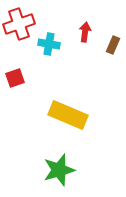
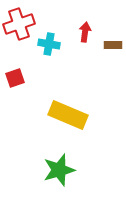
brown rectangle: rotated 66 degrees clockwise
